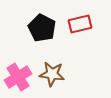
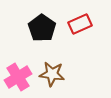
red rectangle: rotated 10 degrees counterclockwise
black pentagon: rotated 8 degrees clockwise
